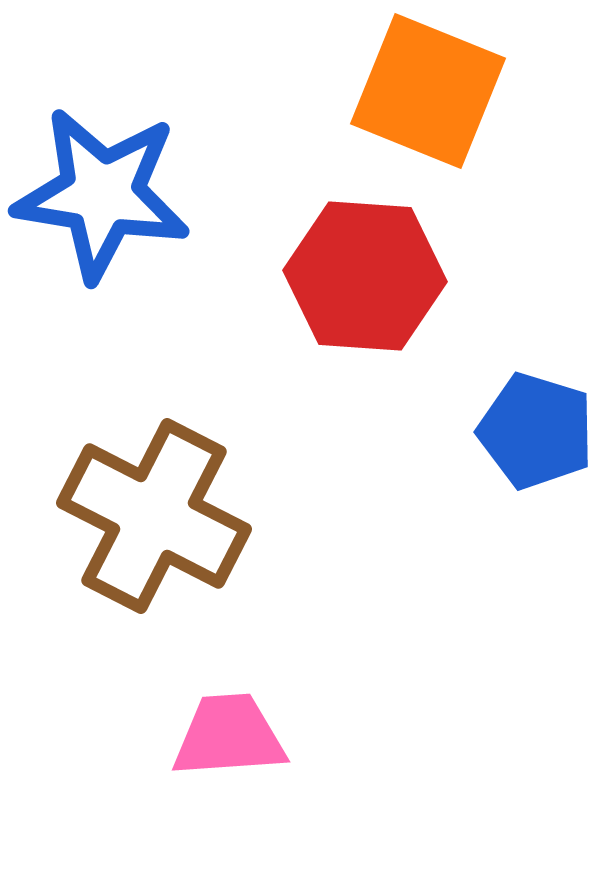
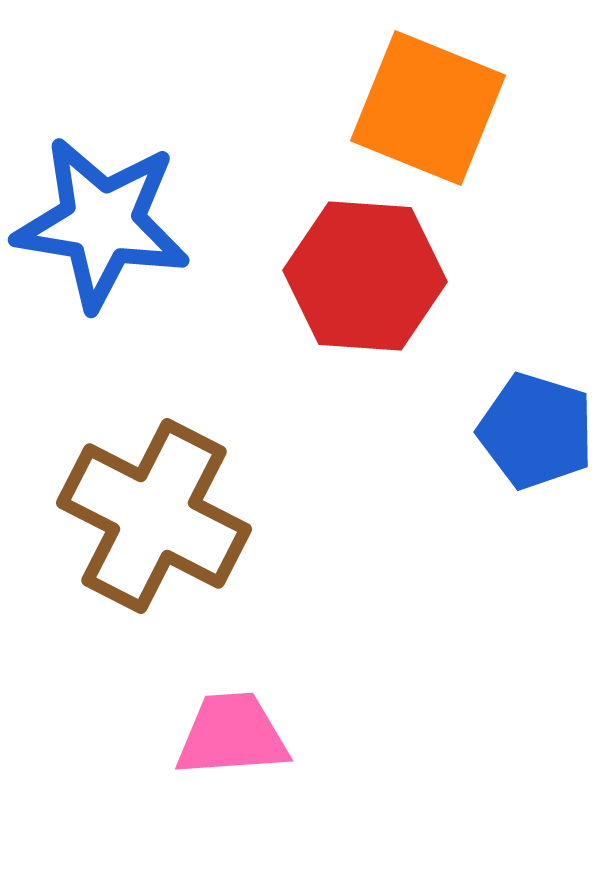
orange square: moved 17 px down
blue star: moved 29 px down
pink trapezoid: moved 3 px right, 1 px up
